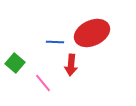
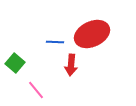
red ellipse: moved 1 px down
pink line: moved 7 px left, 7 px down
